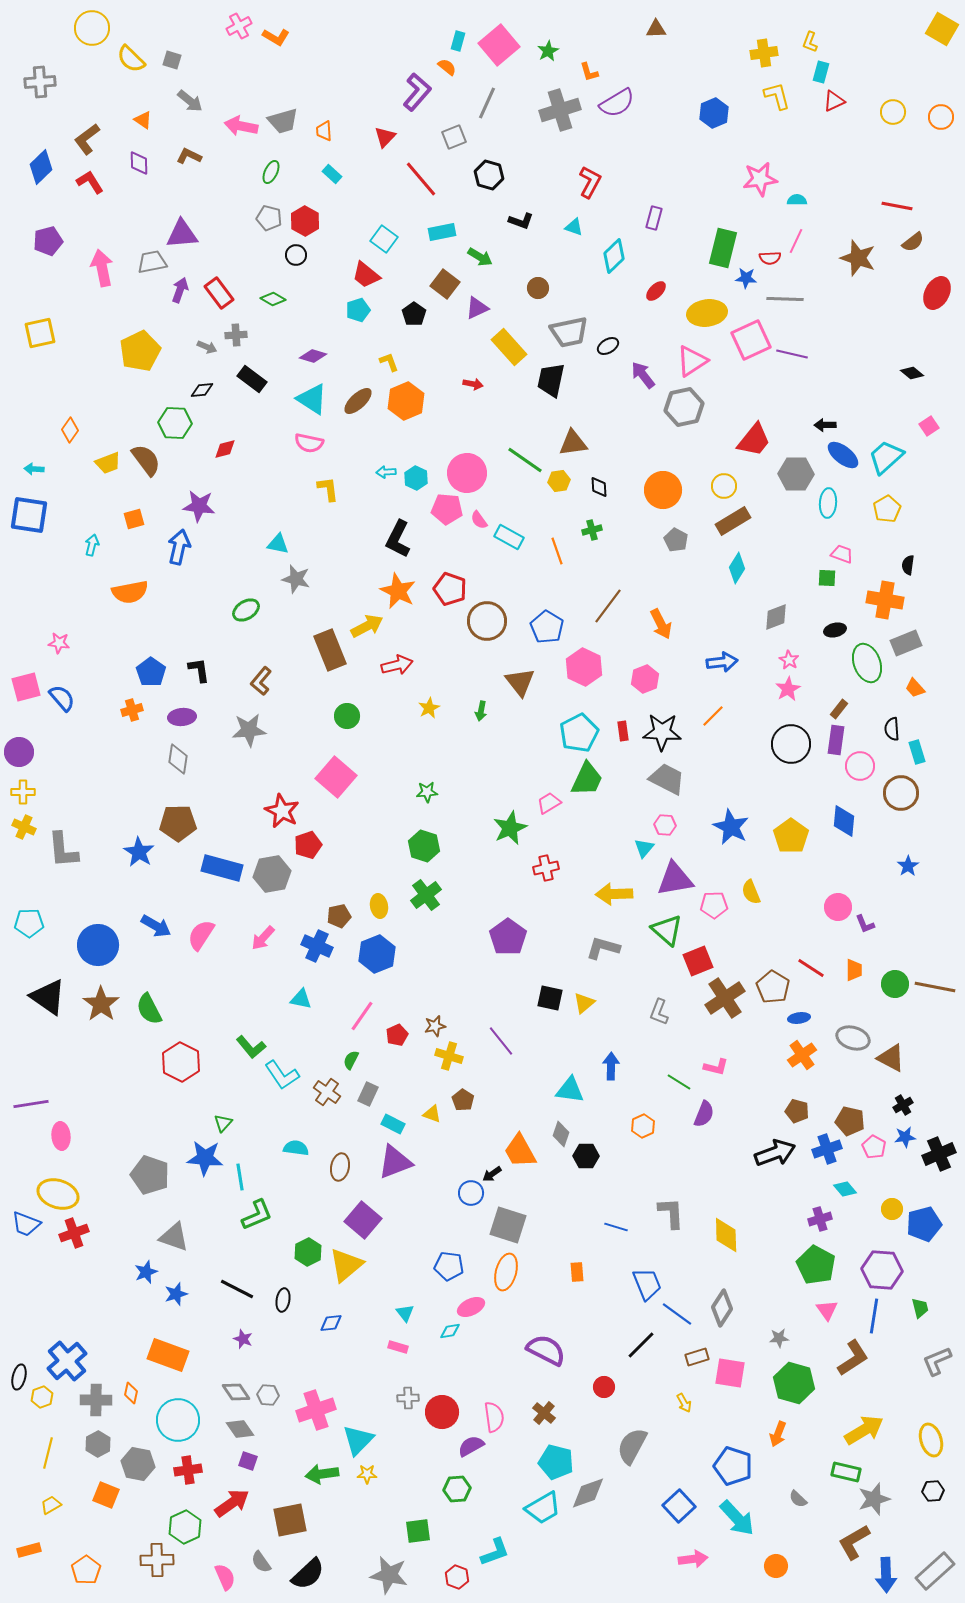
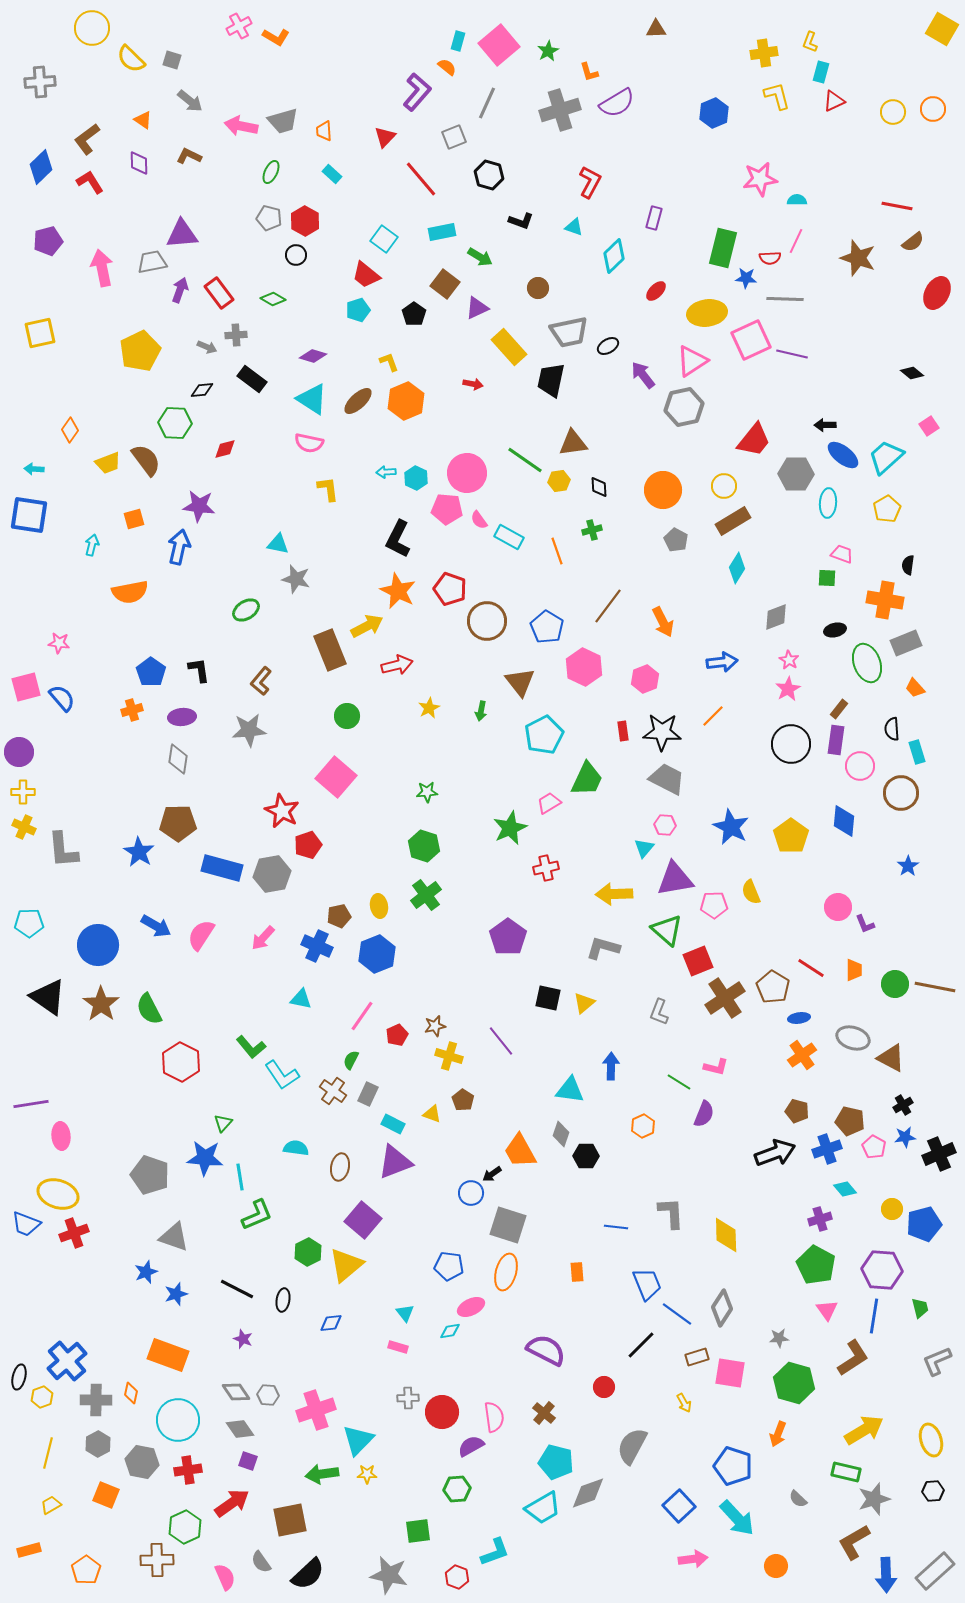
orange circle at (941, 117): moved 8 px left, 8 px up
orange arrow at (661, 624): moved 2 px right, 2 px up
cyan pentagon at (579, 733): moved 35 px left, 2 px down
black square at (550, 998): moved 2 px left
brown cross at (327, 1092): moved 6 px right, 1 px up
blue line at (616, 1227): rotated 10 degrees counterclockwise
gray hexagon at (138, 1464): moved 4 px right, 2 px up
